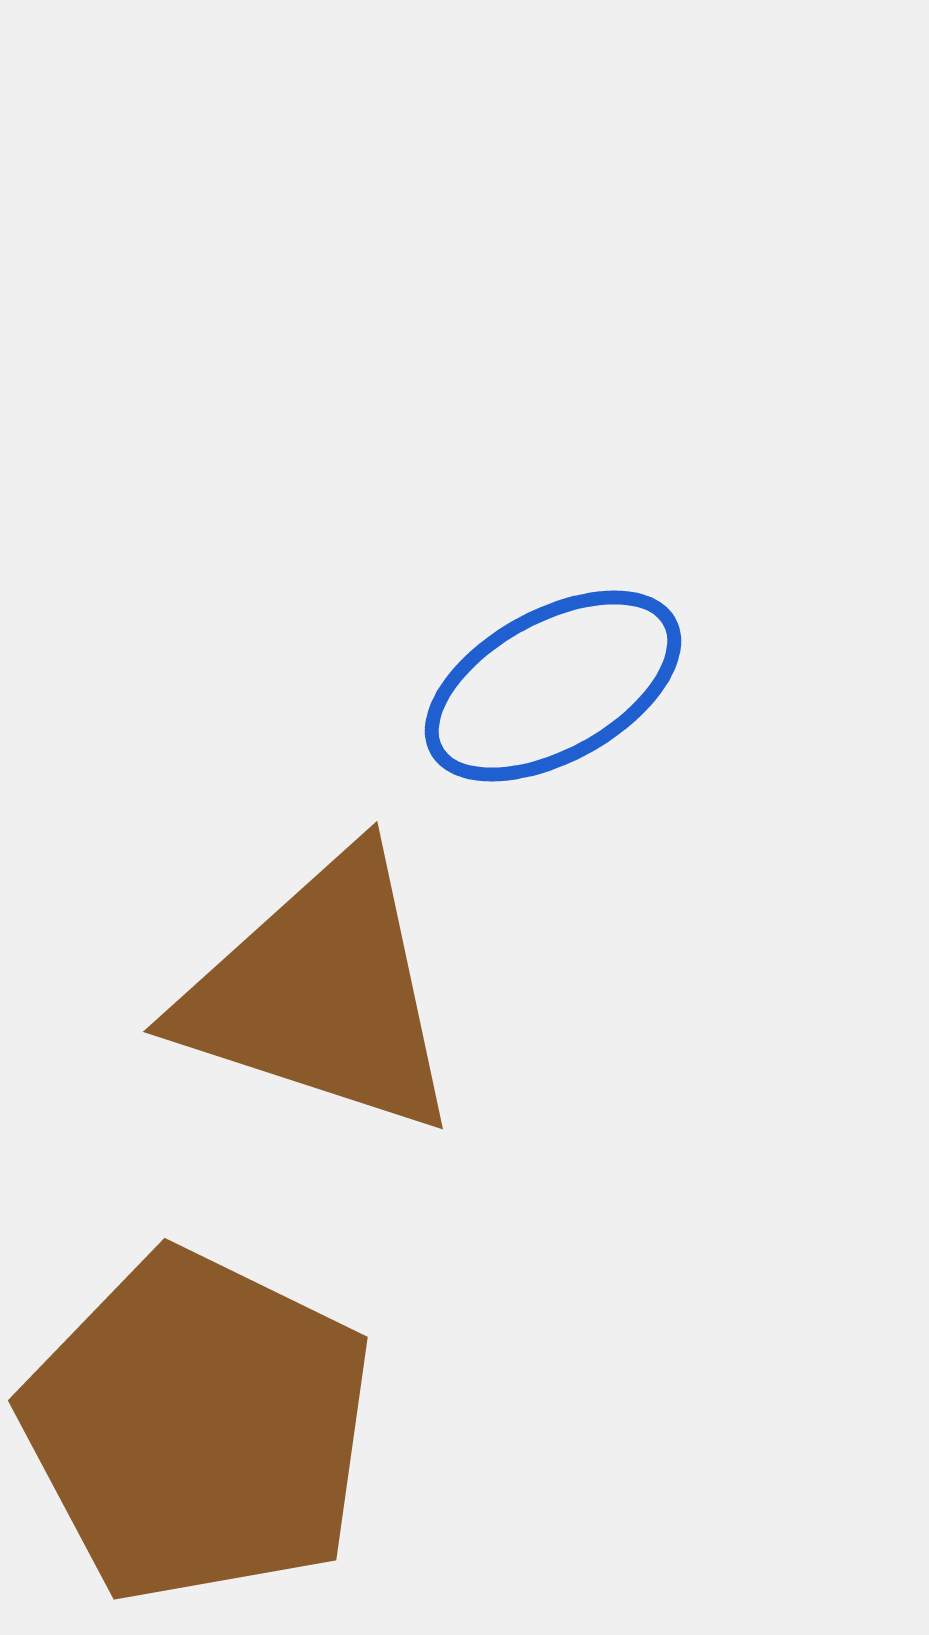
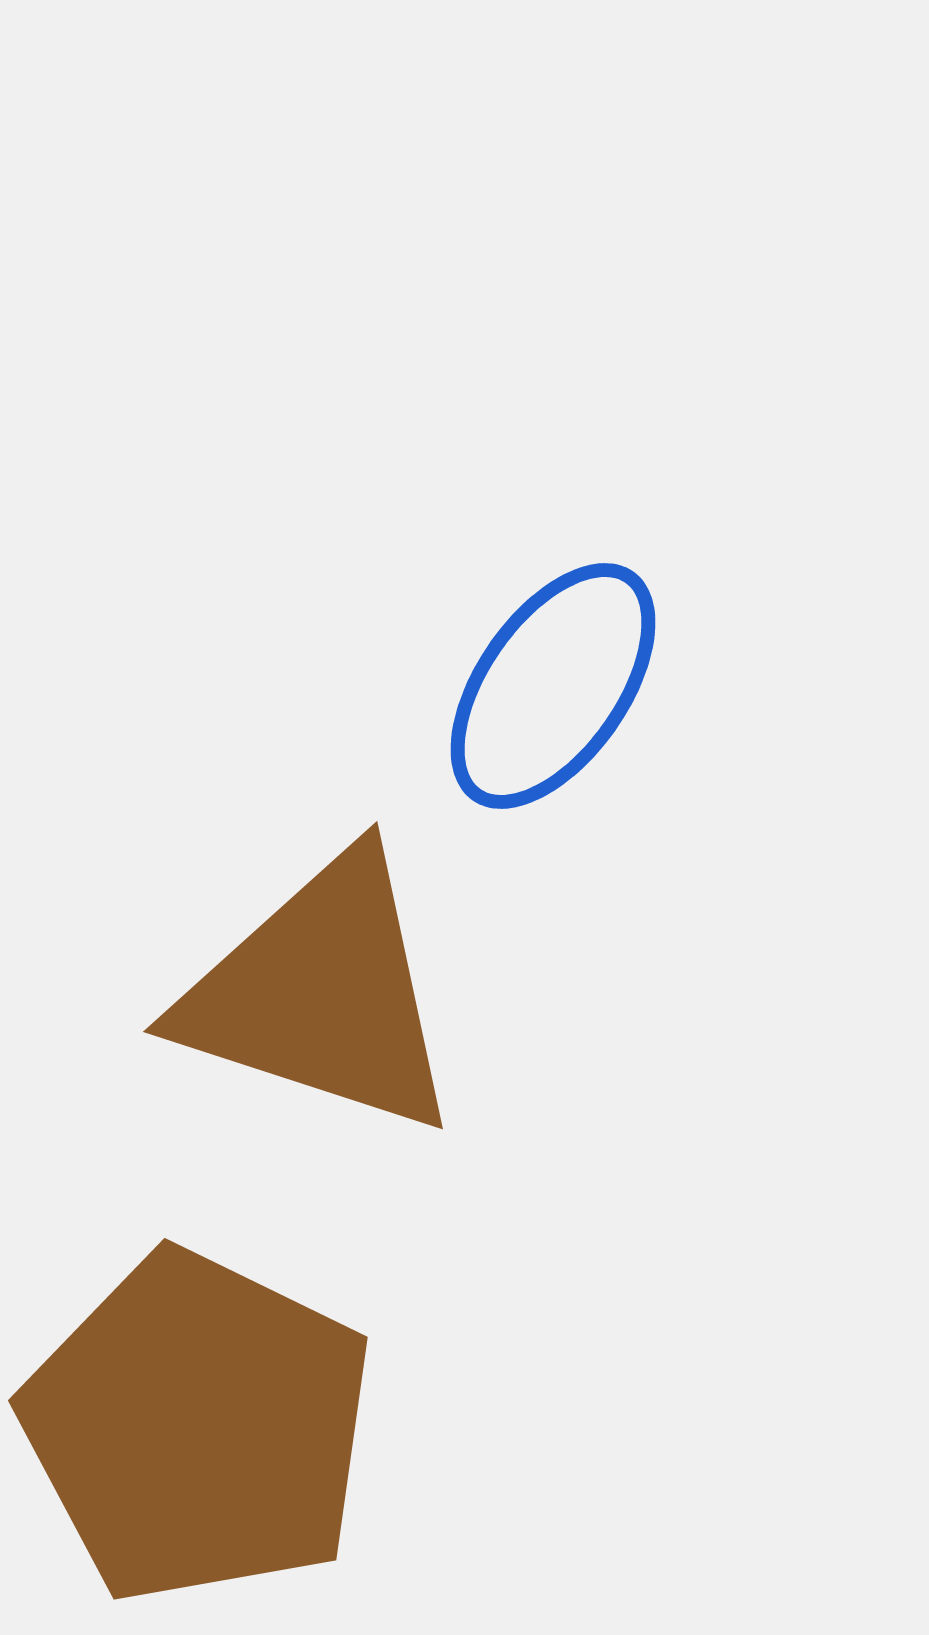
blue ellipse: rotated 26 degrees counterclockwise
